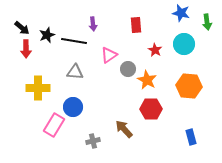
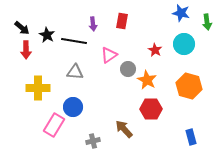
red rectangle: moved 14 px left, 4 px up; rotated 14 degrees clockwise
black star: rotated 21 degrees counterclockwise
red arrow: moved 1 px down
orange hexagon: rotated 10 degrees clockwise
